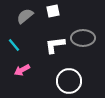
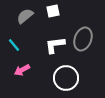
gray ellipse: moved 1 px down; rotated 70 degrees counterclockwise
white circle: moved 3 px left, 3 px up
